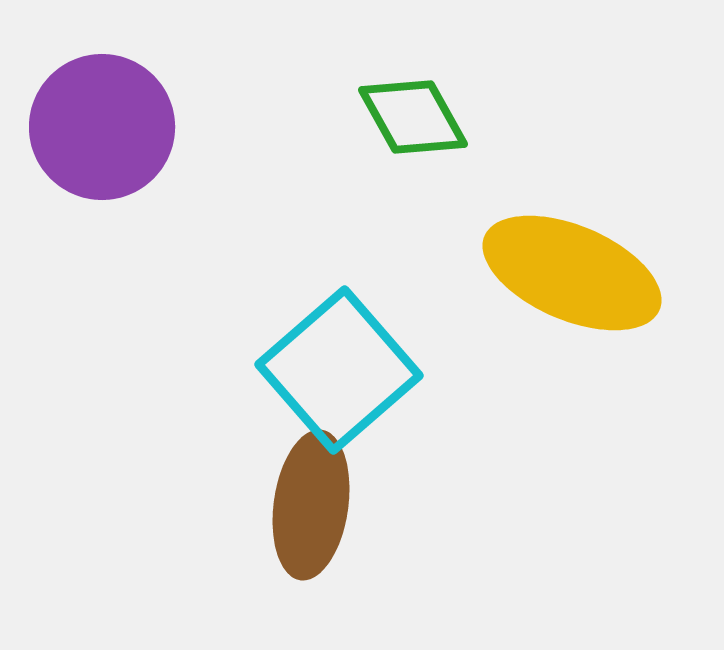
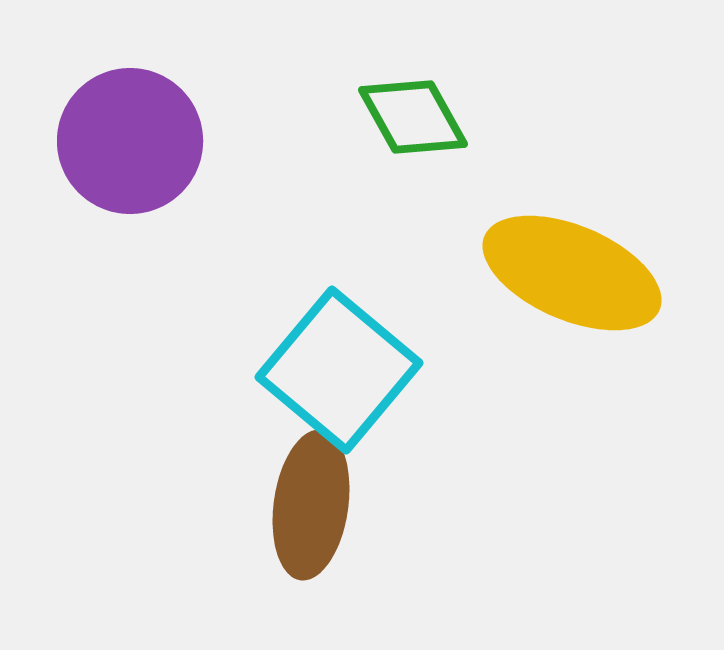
purple circle: moved 28 px right, 14 px down
cyan square: rotated 9 degrees counterclockwise
